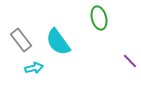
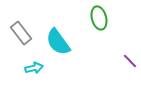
gray rectangle: moved 7 px up
